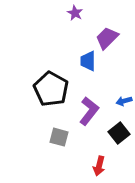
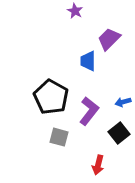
purple star: moved 2 px up
purple trapezoid: moved 2 px right, 1 px down
black pentagon: moved 8 px down
blue arrow: moved 1 px left, 1 px down
red arrow: moved 1 px left, 1 px up
